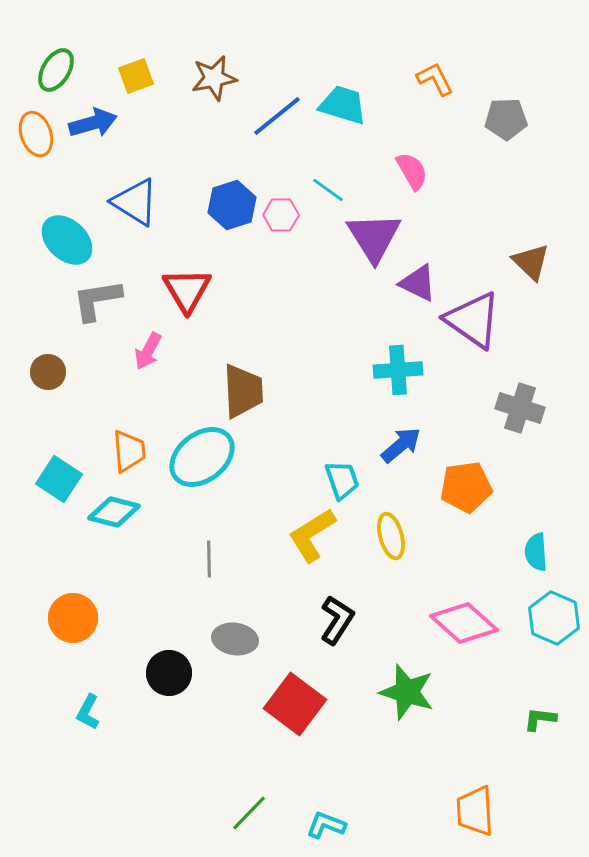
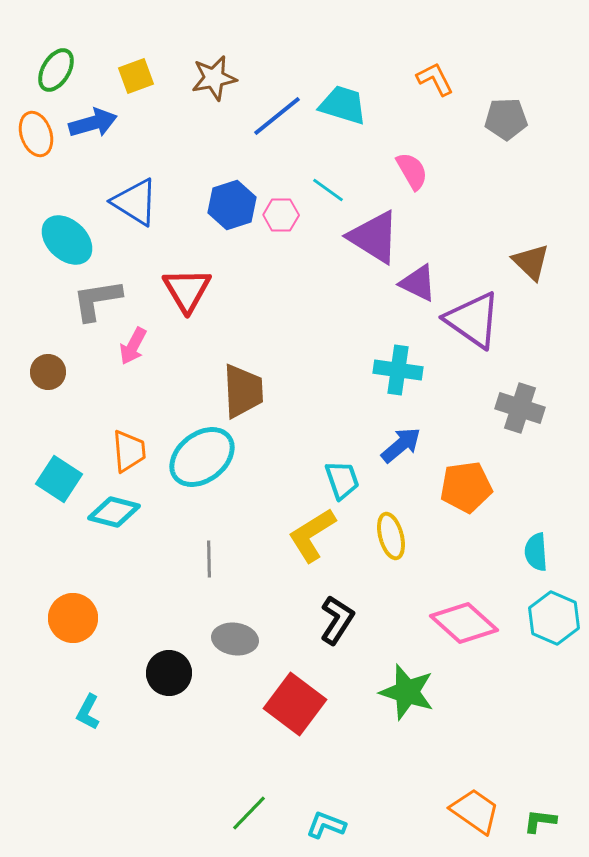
purple triangle at (374, 237): rotated 26 degrees counterclockwise
pink arrow at (148, 351): moved 15 px left, 5 px up
cyan cross at (398, 370): rotated 12 degrees clockwise
green L-shape at (540, 719): moved 102 px down
orange trapezoid at (475, 811): rotated 128 degrees clockwise
